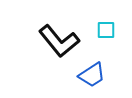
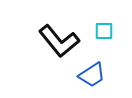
cyan square: moved 2 px left, 1 px down
